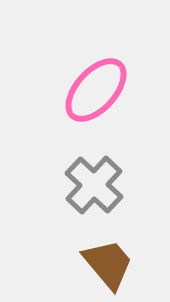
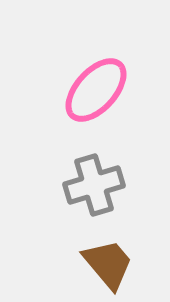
gray cross: rotated 30 degrees clockwise
